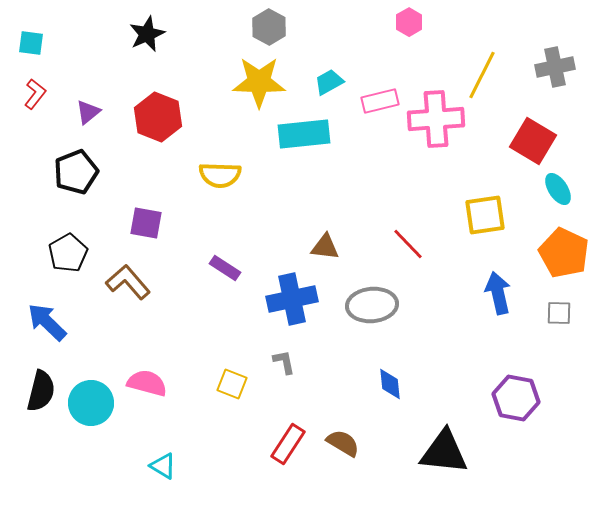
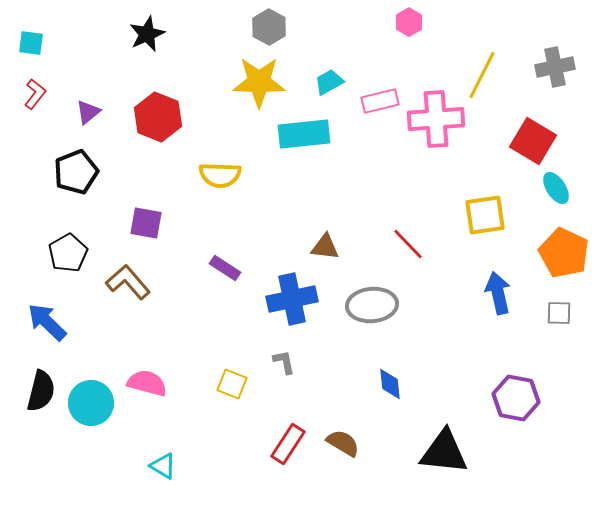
cyan ellipse at (558, 189): moved 2 px left, 1 px up
